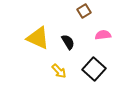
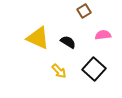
black semicircle: rotated 28 degrees counterclockwise
